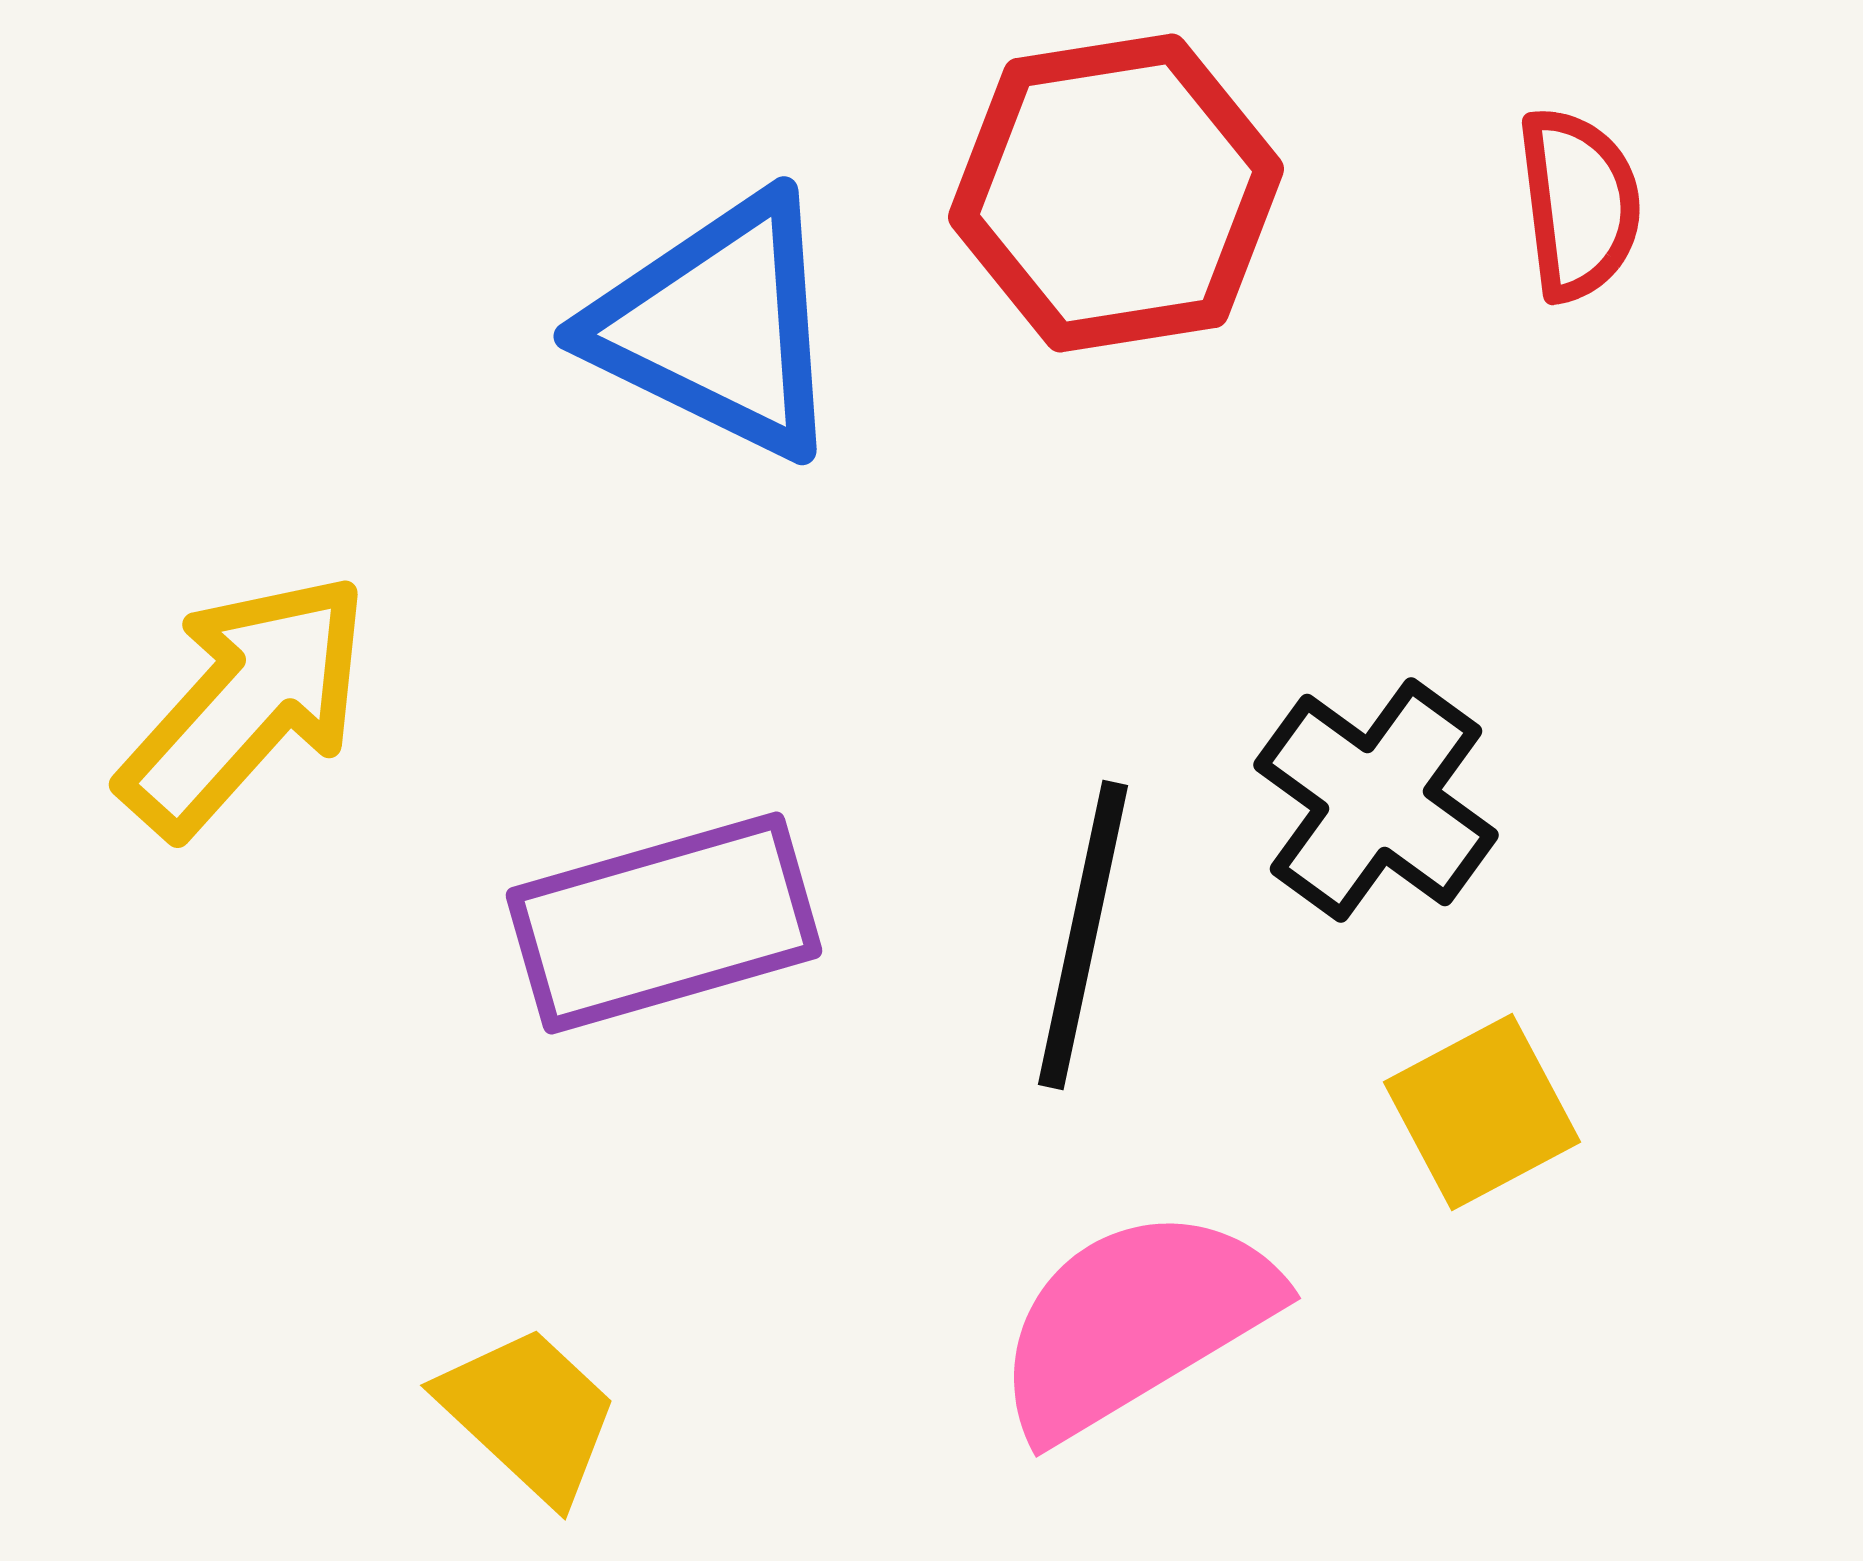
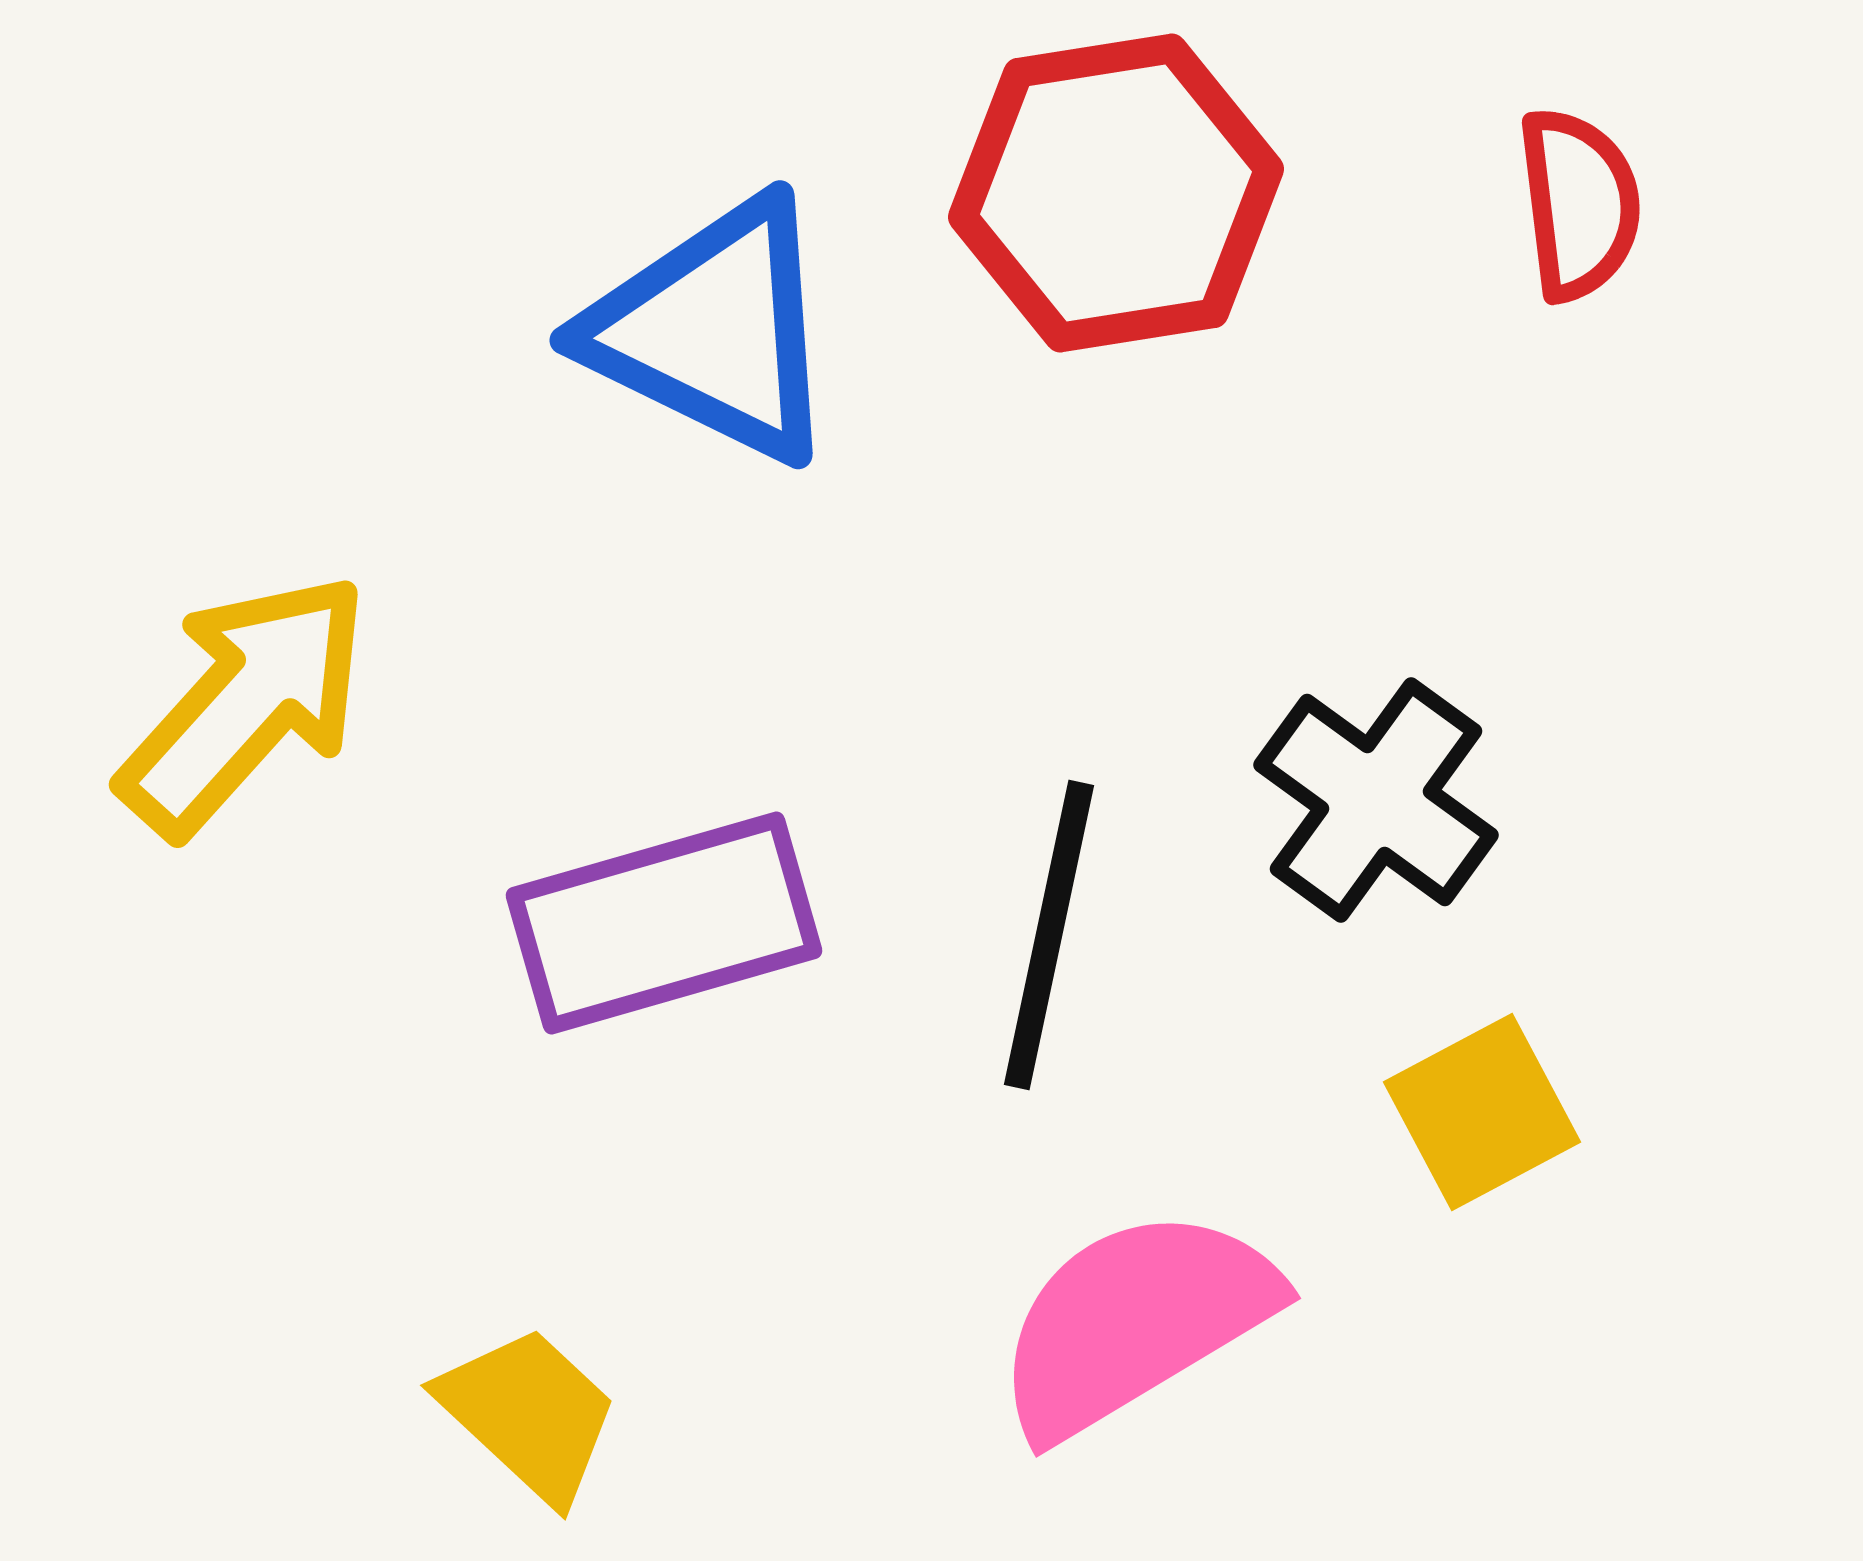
blue triangle: moved 4 px left, 4 px down
black line: moved 34 px left
